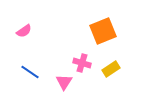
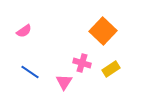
orange square: rotated 24 degrees counterclockwise
